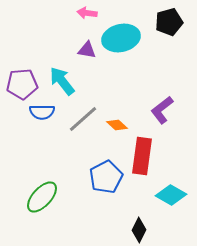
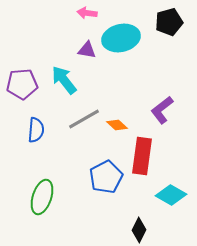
cyan arrow: moved 2 px right, 1 px up
blue semicircle: moved 6 px left, 18 px down; rotated 85 degrees counterclockwise
gray line: moved 1 px right; rotated 12 degrees clockwise
green ellipse: rotated 24 degrees counterclockwise
